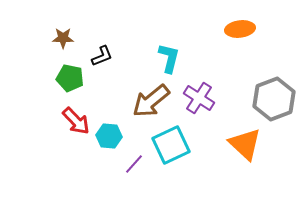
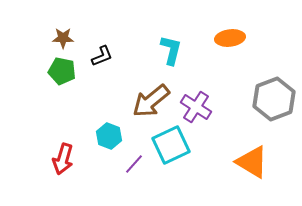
orange ellipse: moved 10 px left, 9 px down
cyan L-shape: moved 2 px right, 8 px up
green pentagon: moved 8 px left, 7 px up
purple cross: moved 3 px left, 9 px down
red arrow: moved 13 px left, 38 px down; rotated 60 degrees clockwise
cyan hexagon: rotated 15 degrees clockwise
orange triangle: moved 7 px right, 18 px down; rotated 12 degrees counterclockwise
